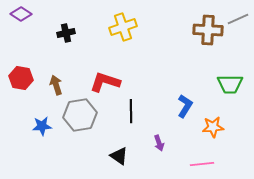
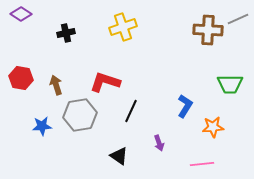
black line: rotated 25 degrees clockwise
